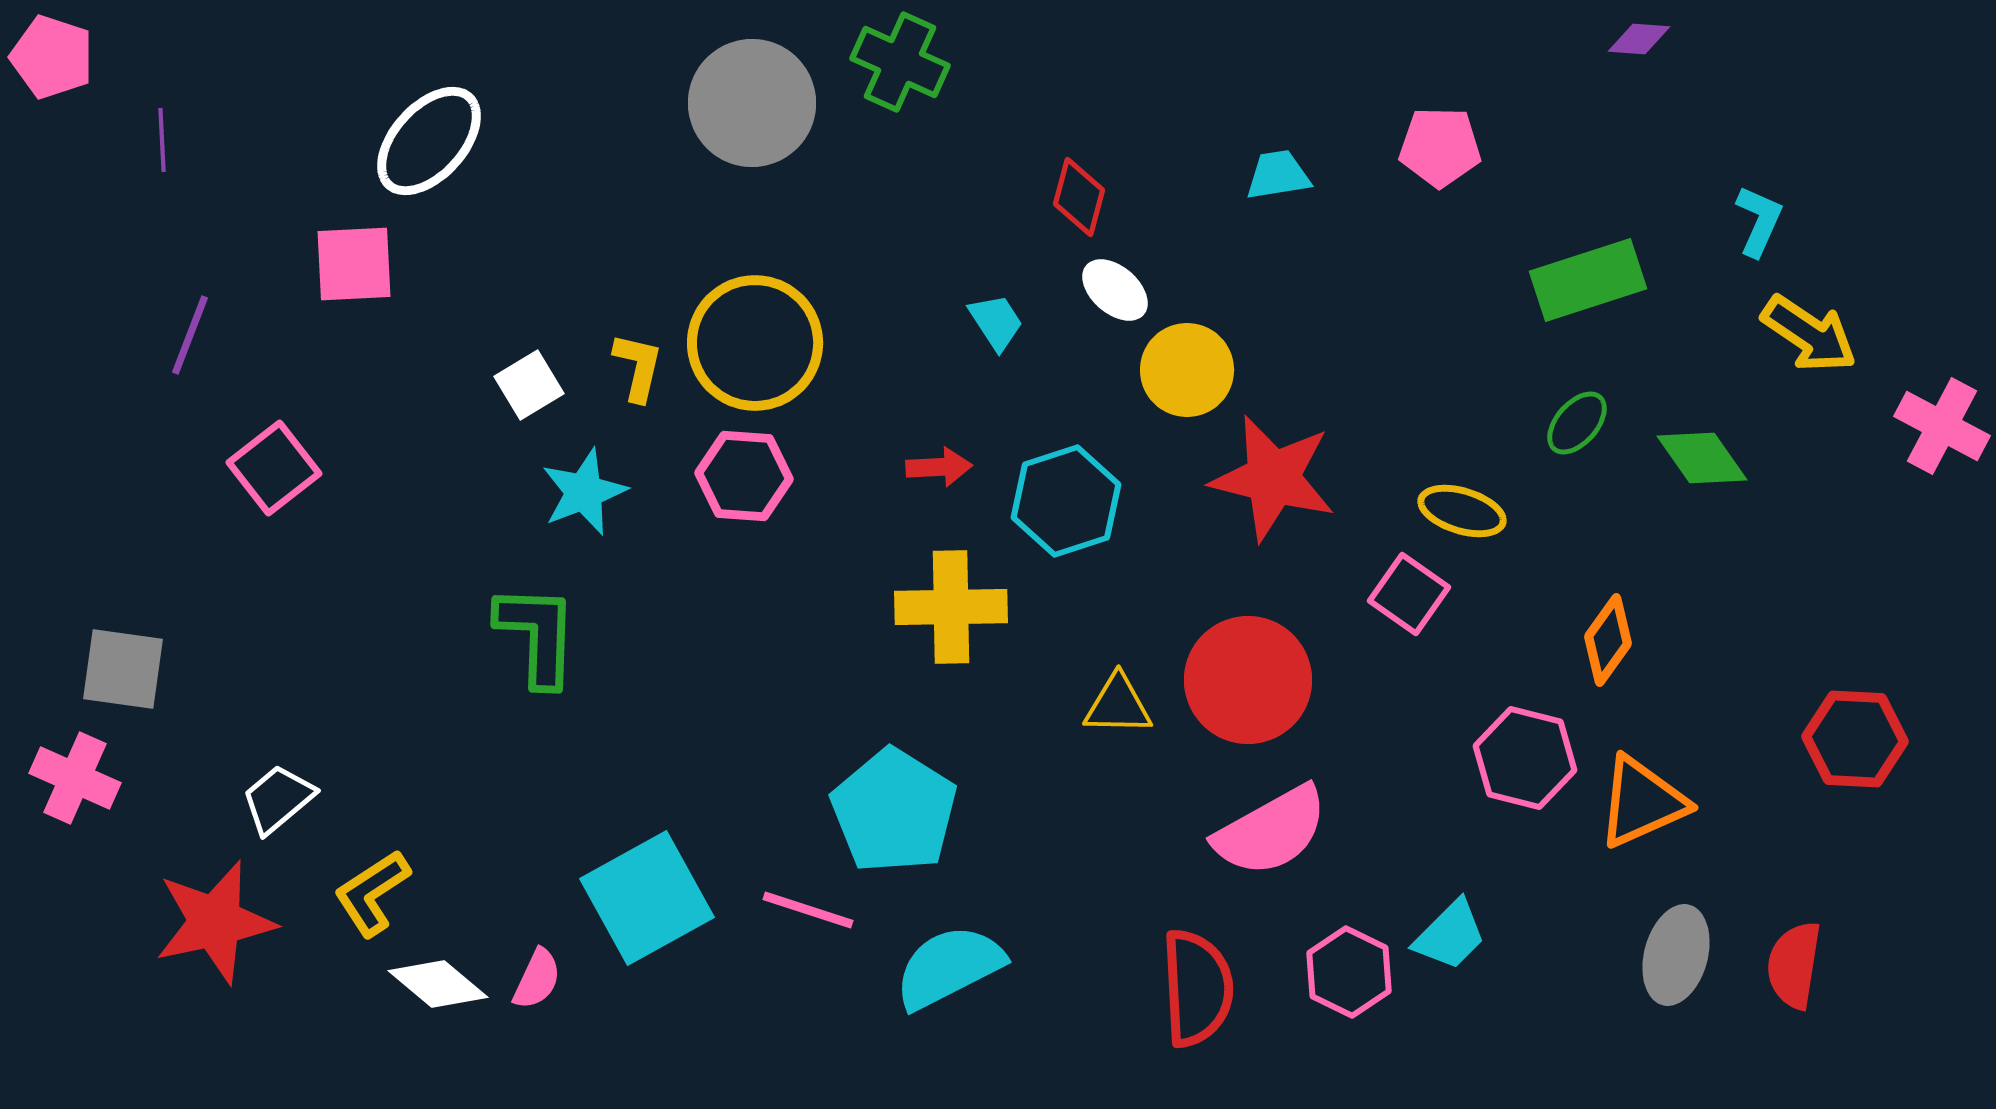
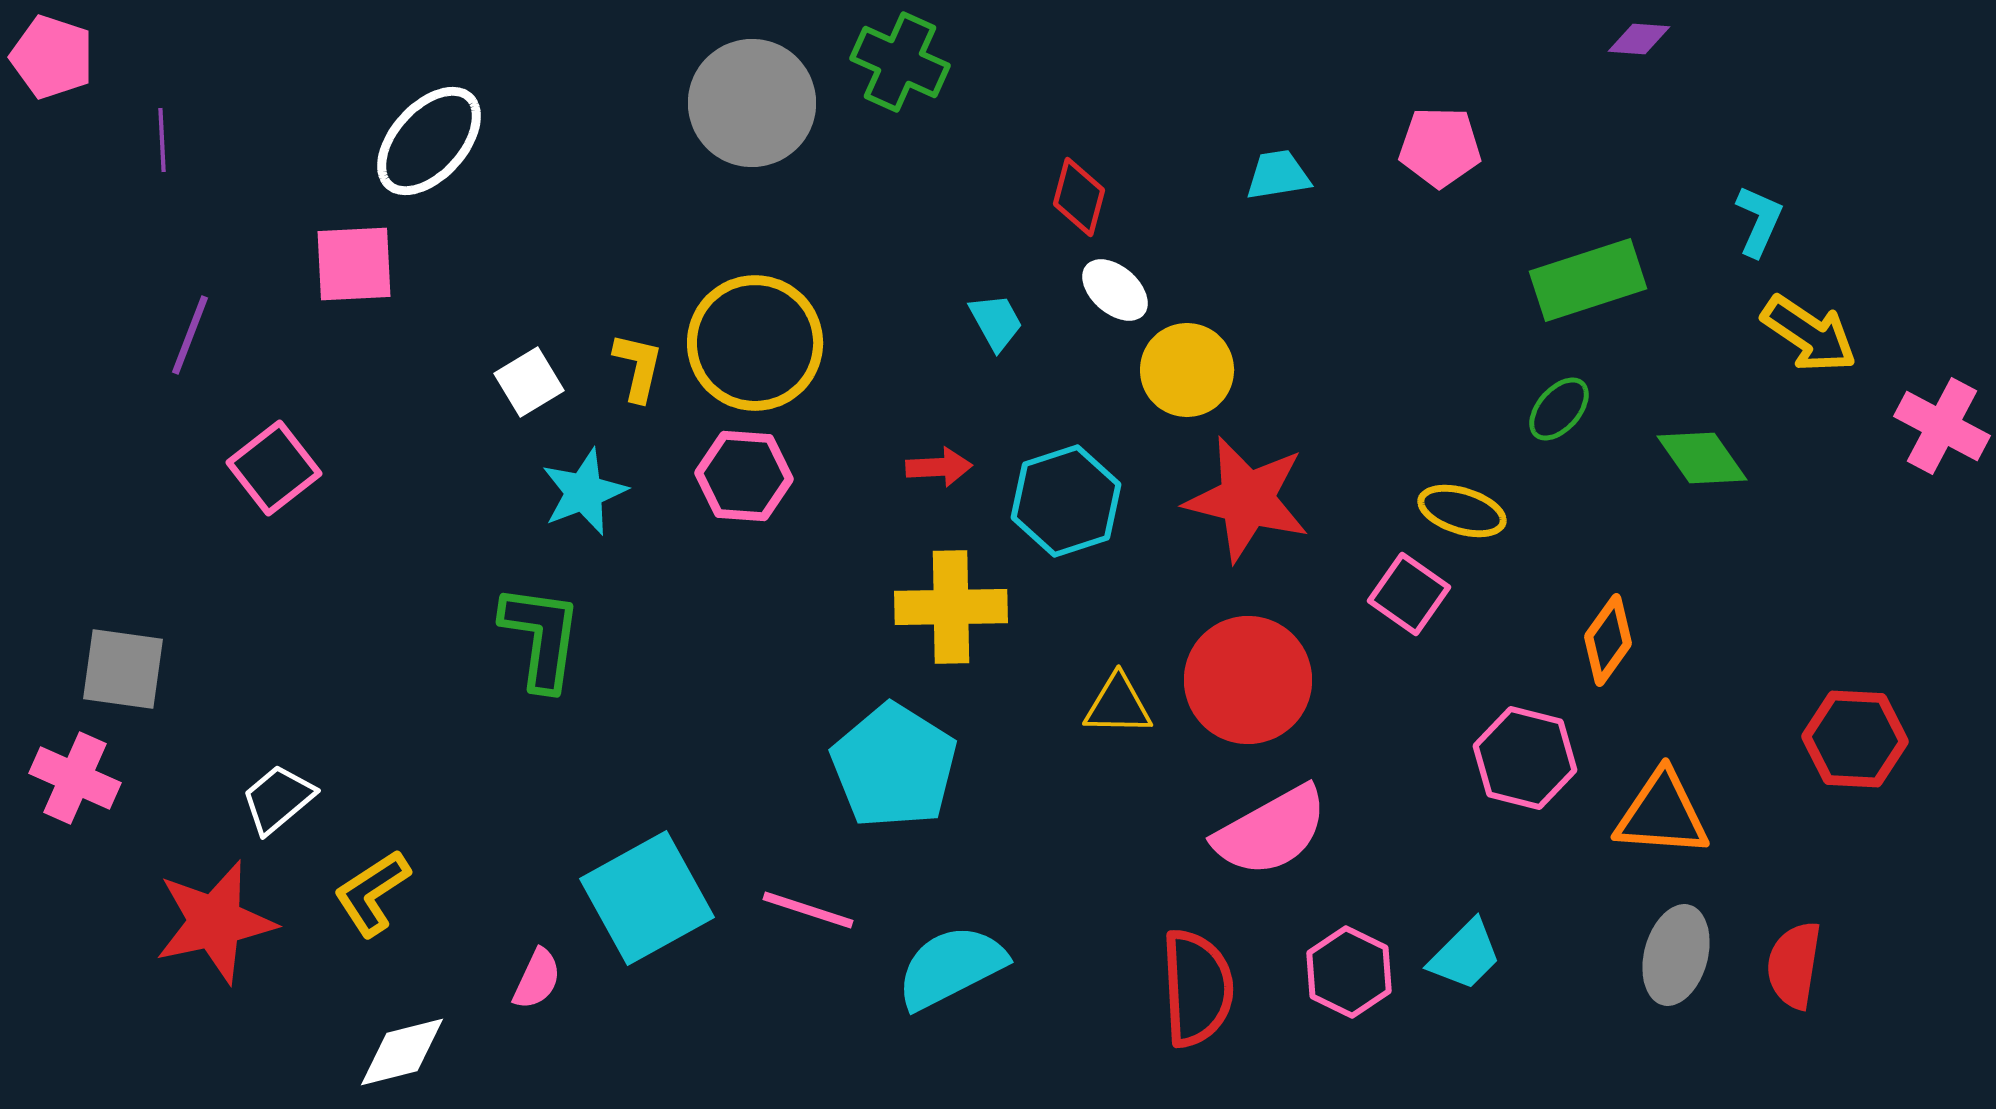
cyan trapezoid at (996, 322): rotated 4 degrees clockwise
white square at (529, 385): moved 3 px up
green ellipse at (1577, 423): moved 18 px left, 14 px up
red star at (1273, 478): moved 26 px left, 21 px down
green L-shape at (537, 635): moved 4 px right, 2 px down; rotated 6 degrees clockwise
orange triangle at (1642, 802): moved 20 px right, 12 px down; rotated 28 degrees clockwise
cyan pentagon at (894, 811): moved 45 px up
cyan trapezoid at (1450, 935): moved 15 px right, 20 px down
cyan semicircle at (949, 967): moved 2 px right
white diamond at (438, 984): moved 36 px left, 68 px down; rotated 54 degrees counterclockwise
